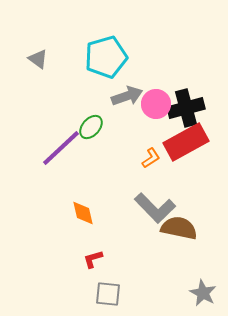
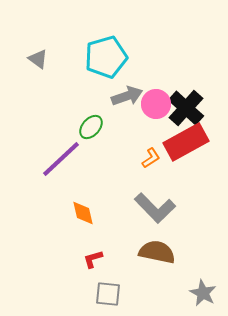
black cross: rotated 33 degrees counterclockwise
purple line: moved 11 px down
brown semicircle: moved 22 px left, 24 px down
